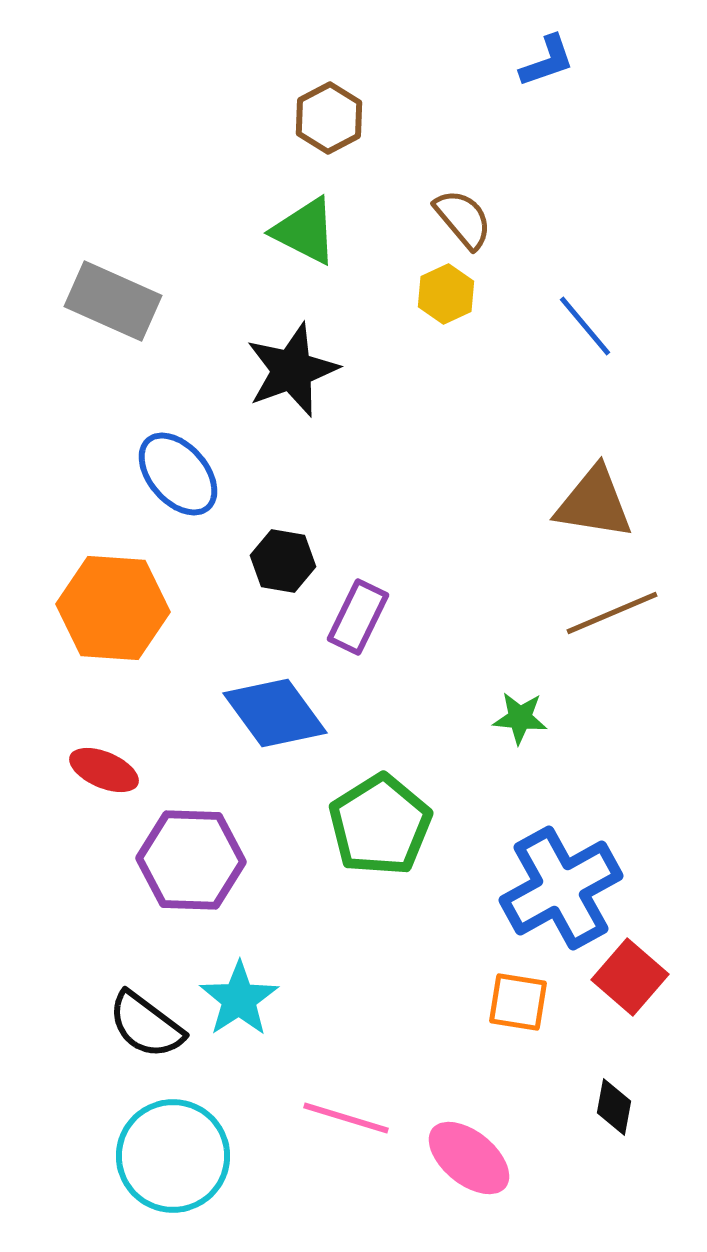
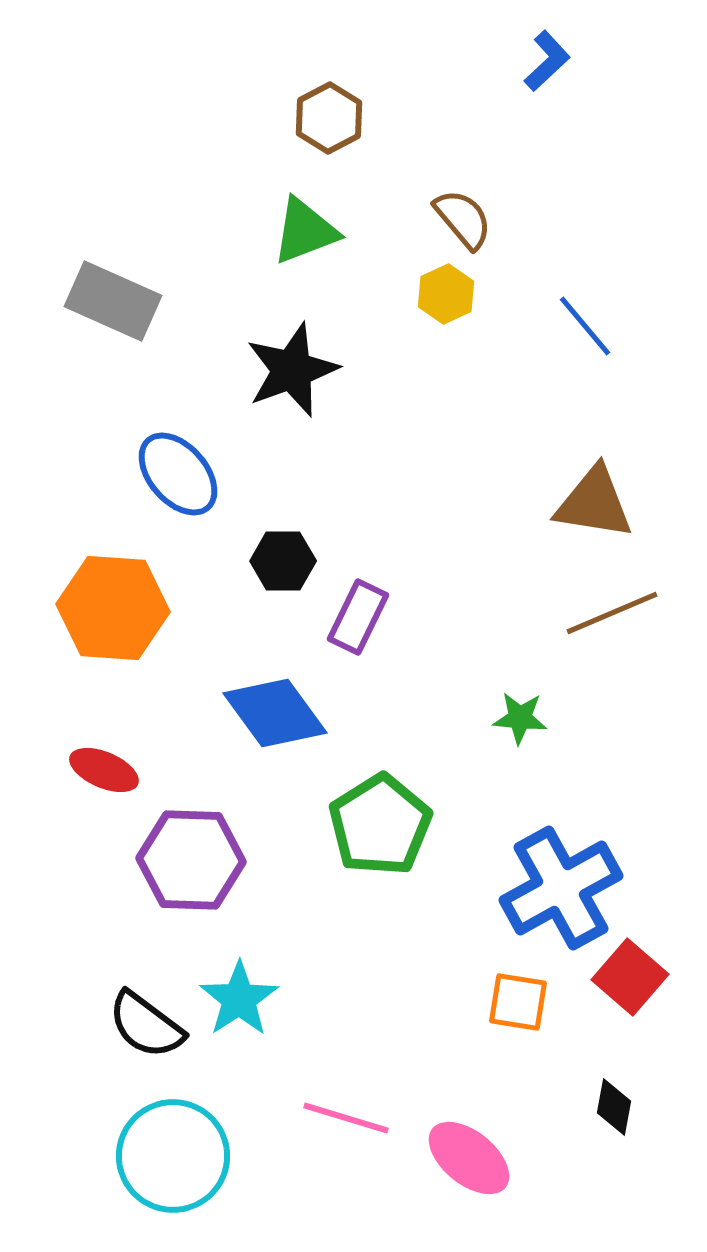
blue L-shape: rotated 24 degrees counterclockwise
green triangle: rotated 48 degrees counterclockwise
black hexagon: rotated 10 degrees counterclockwise
